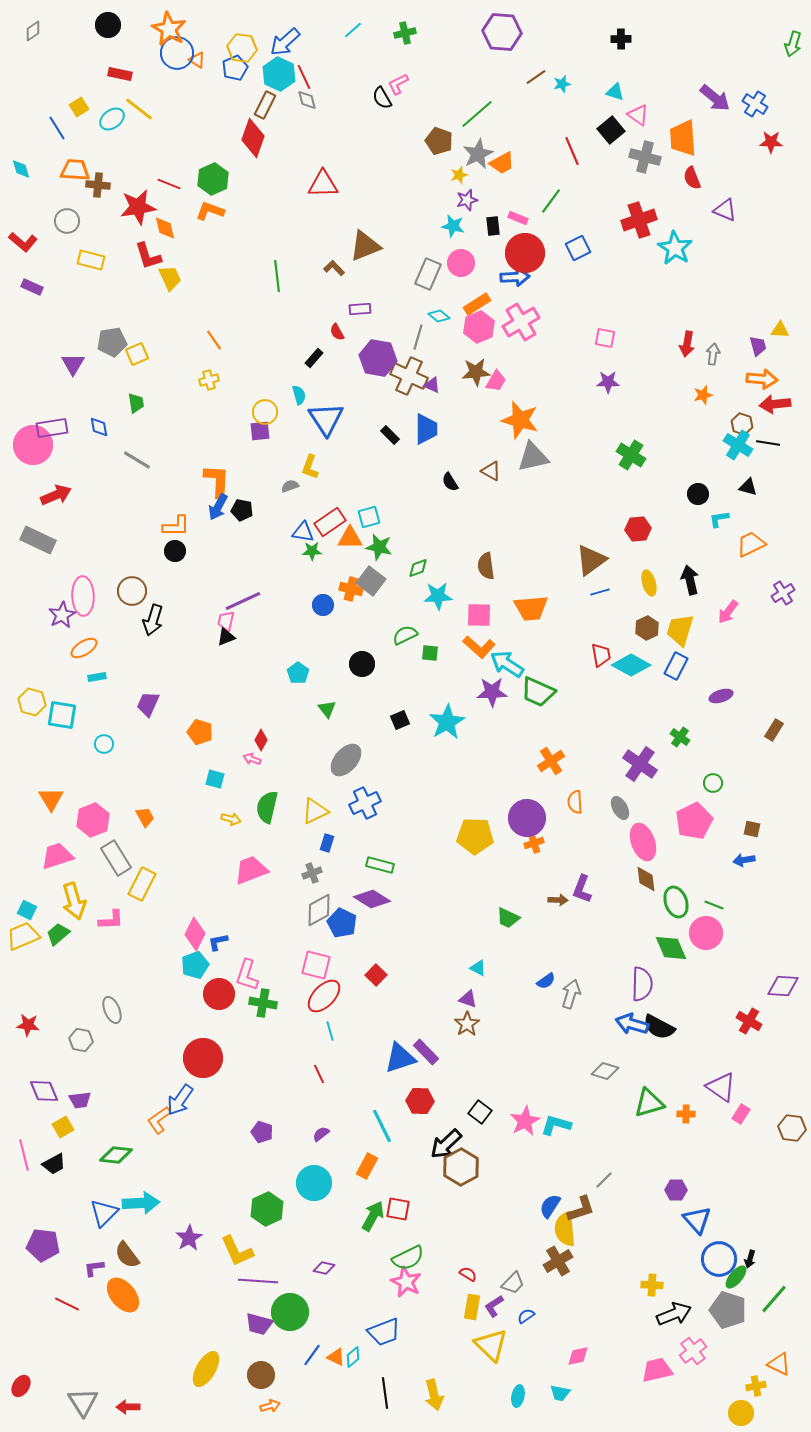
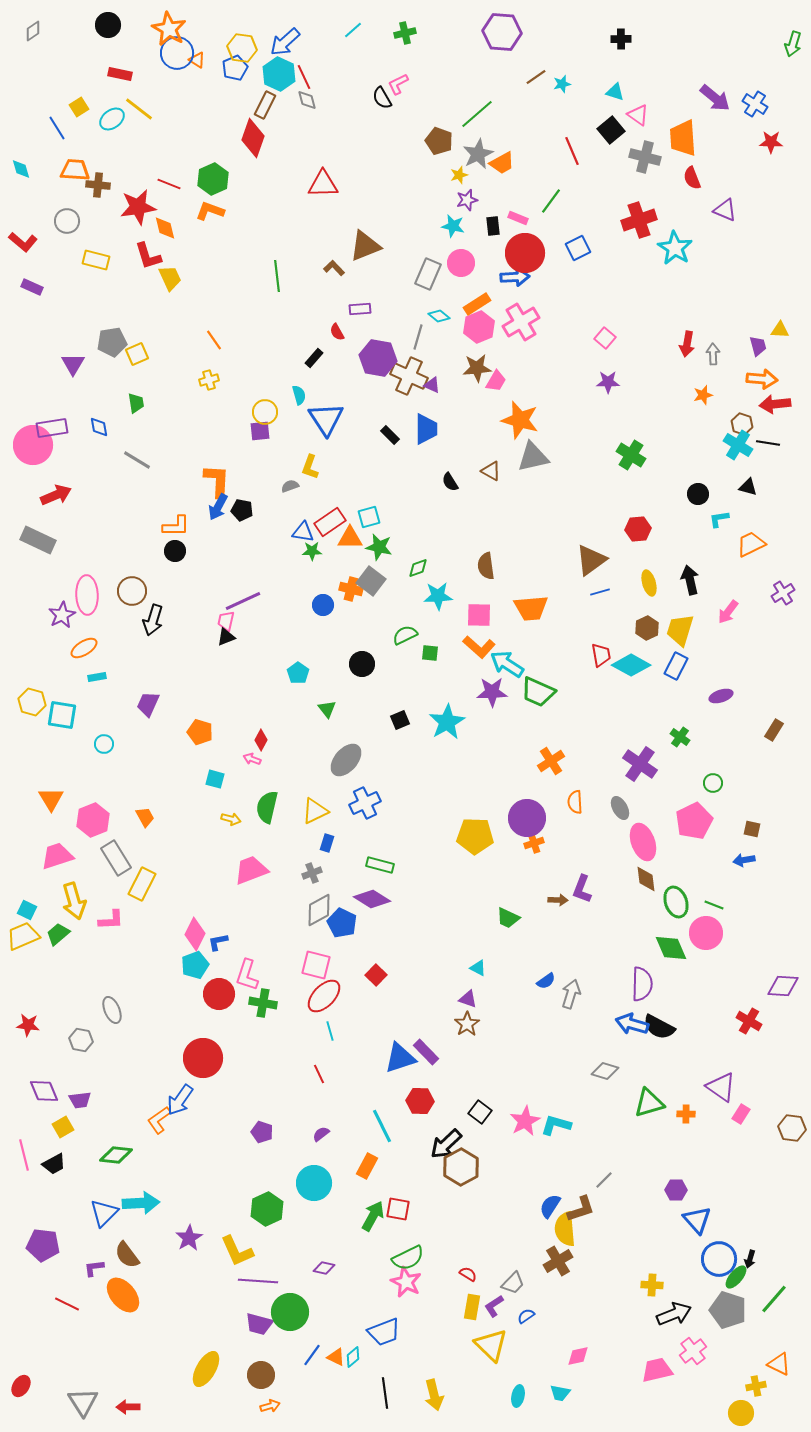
yellow rectangle at (91, 260): moved 5 px right
pink square at (605, 338): rotated 30 degrees clockwise
gray arrow at (713, 354): rotated 10 degrees counterclockwise
brown star at (476, 372): moved 1 px right, 4 px up
pink ellipse at (83, 596): moved 4 px right, 1 px up
